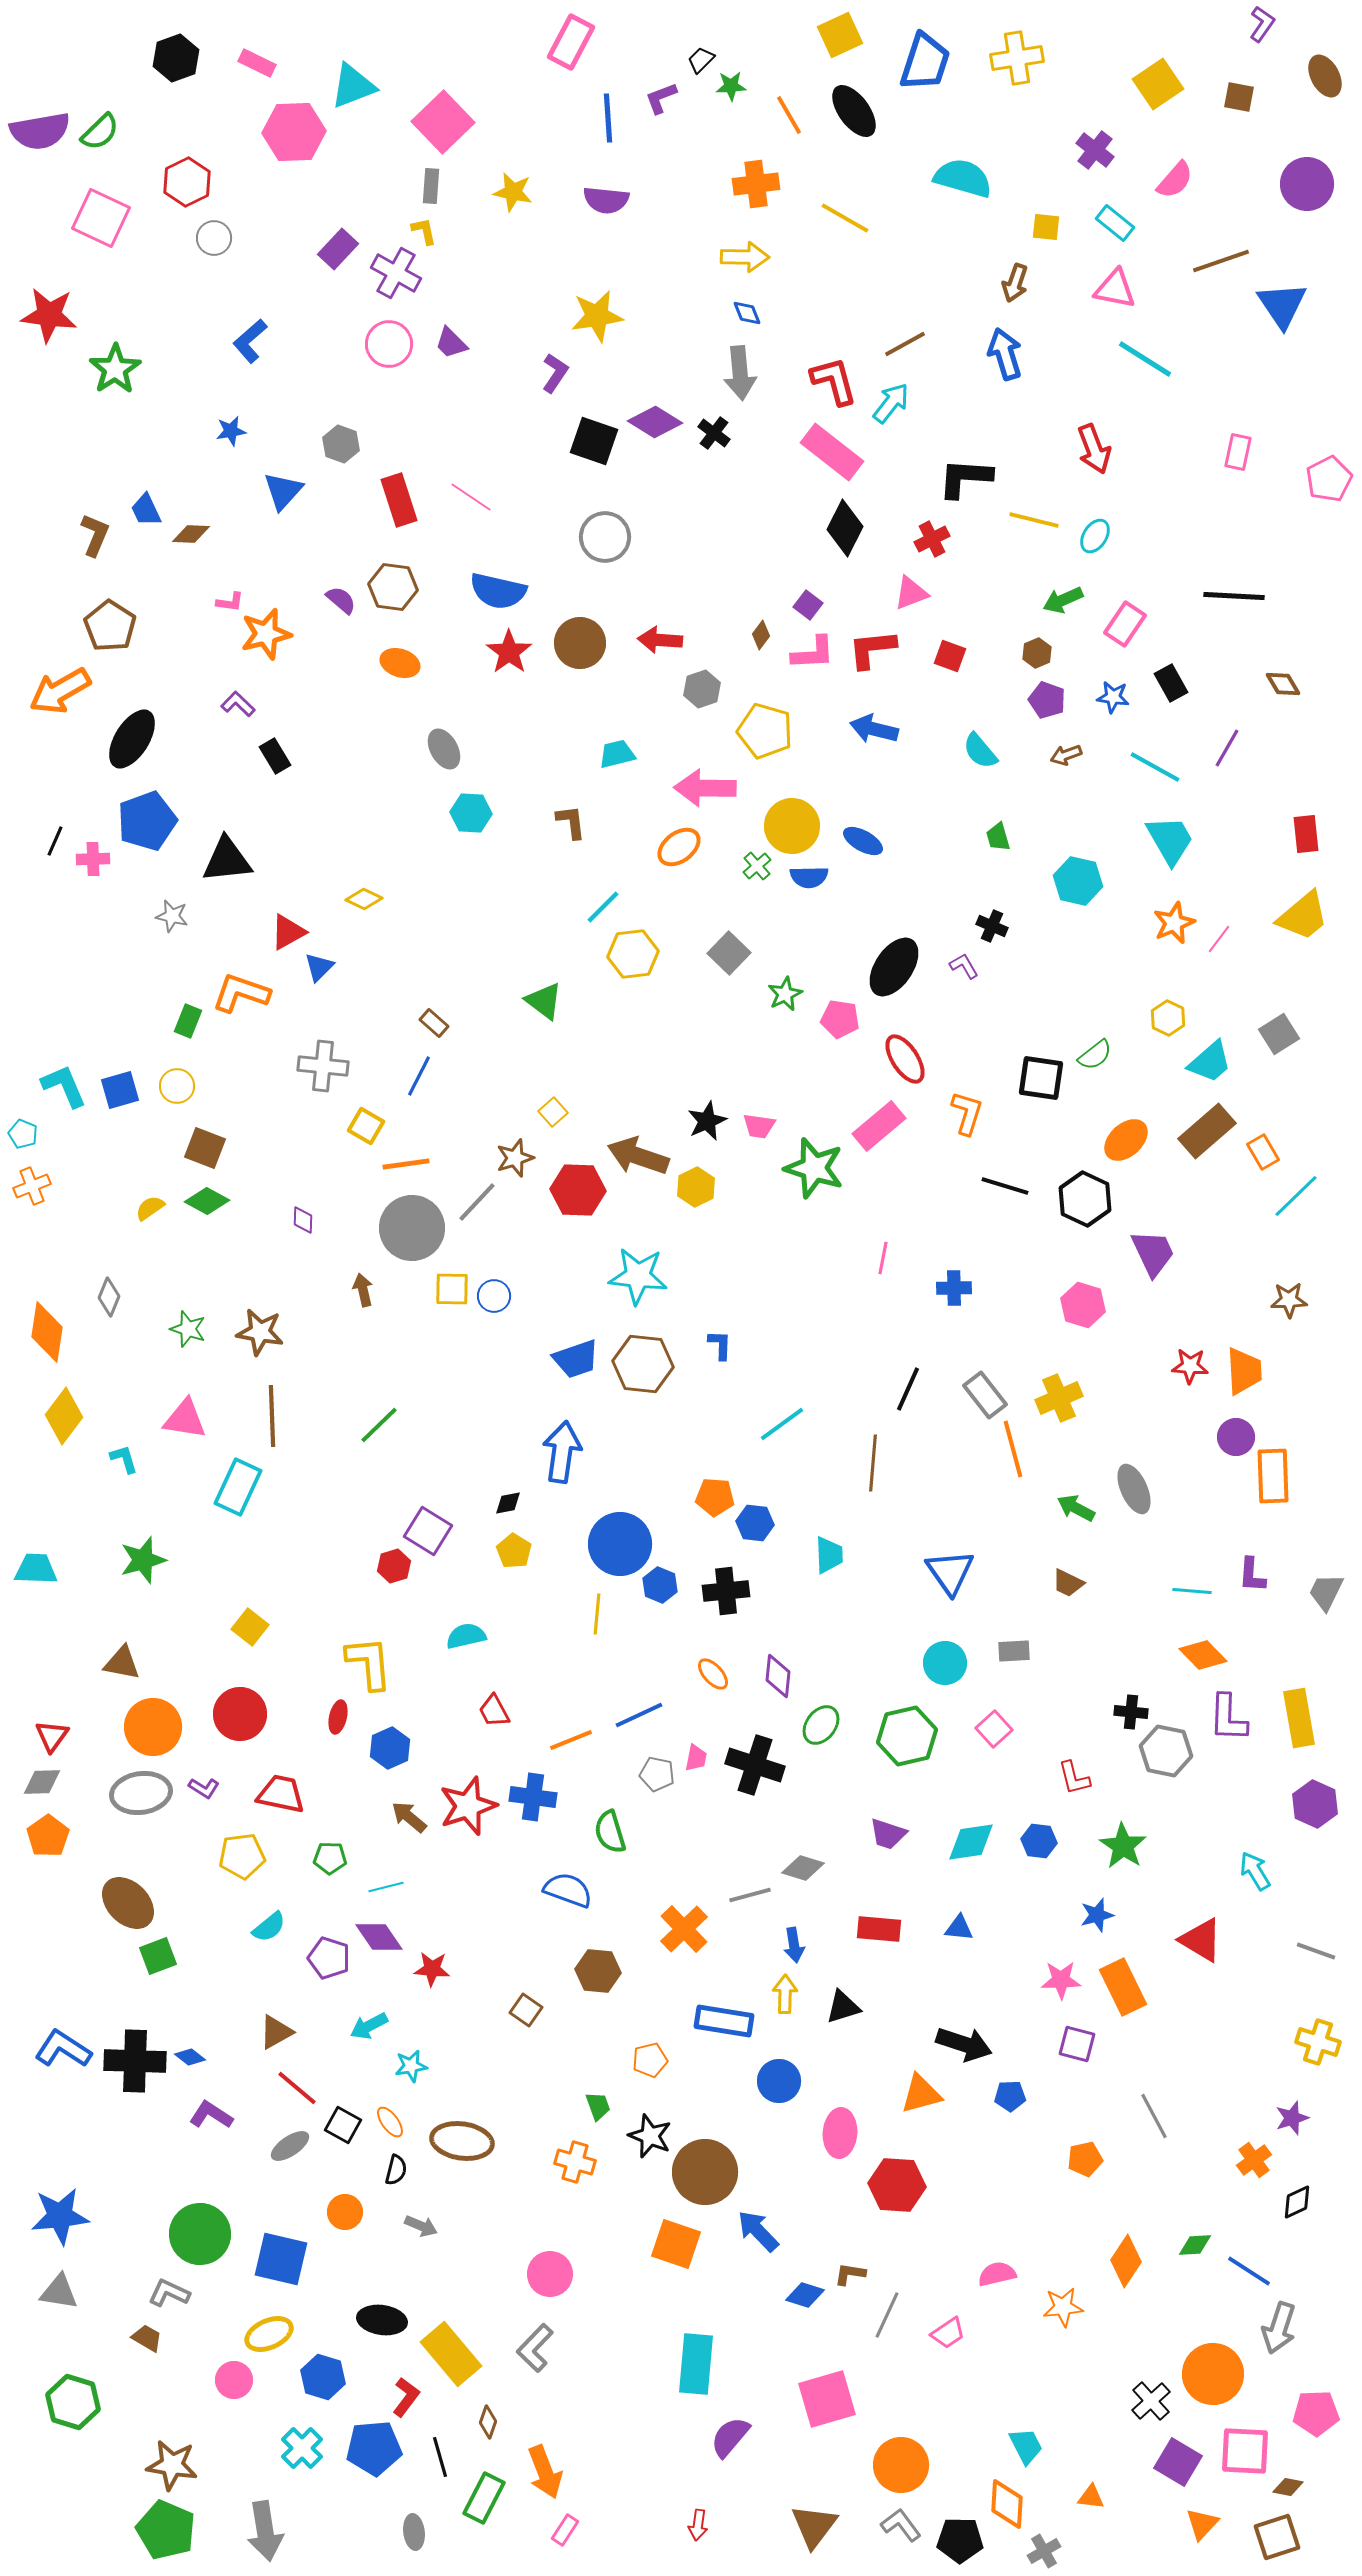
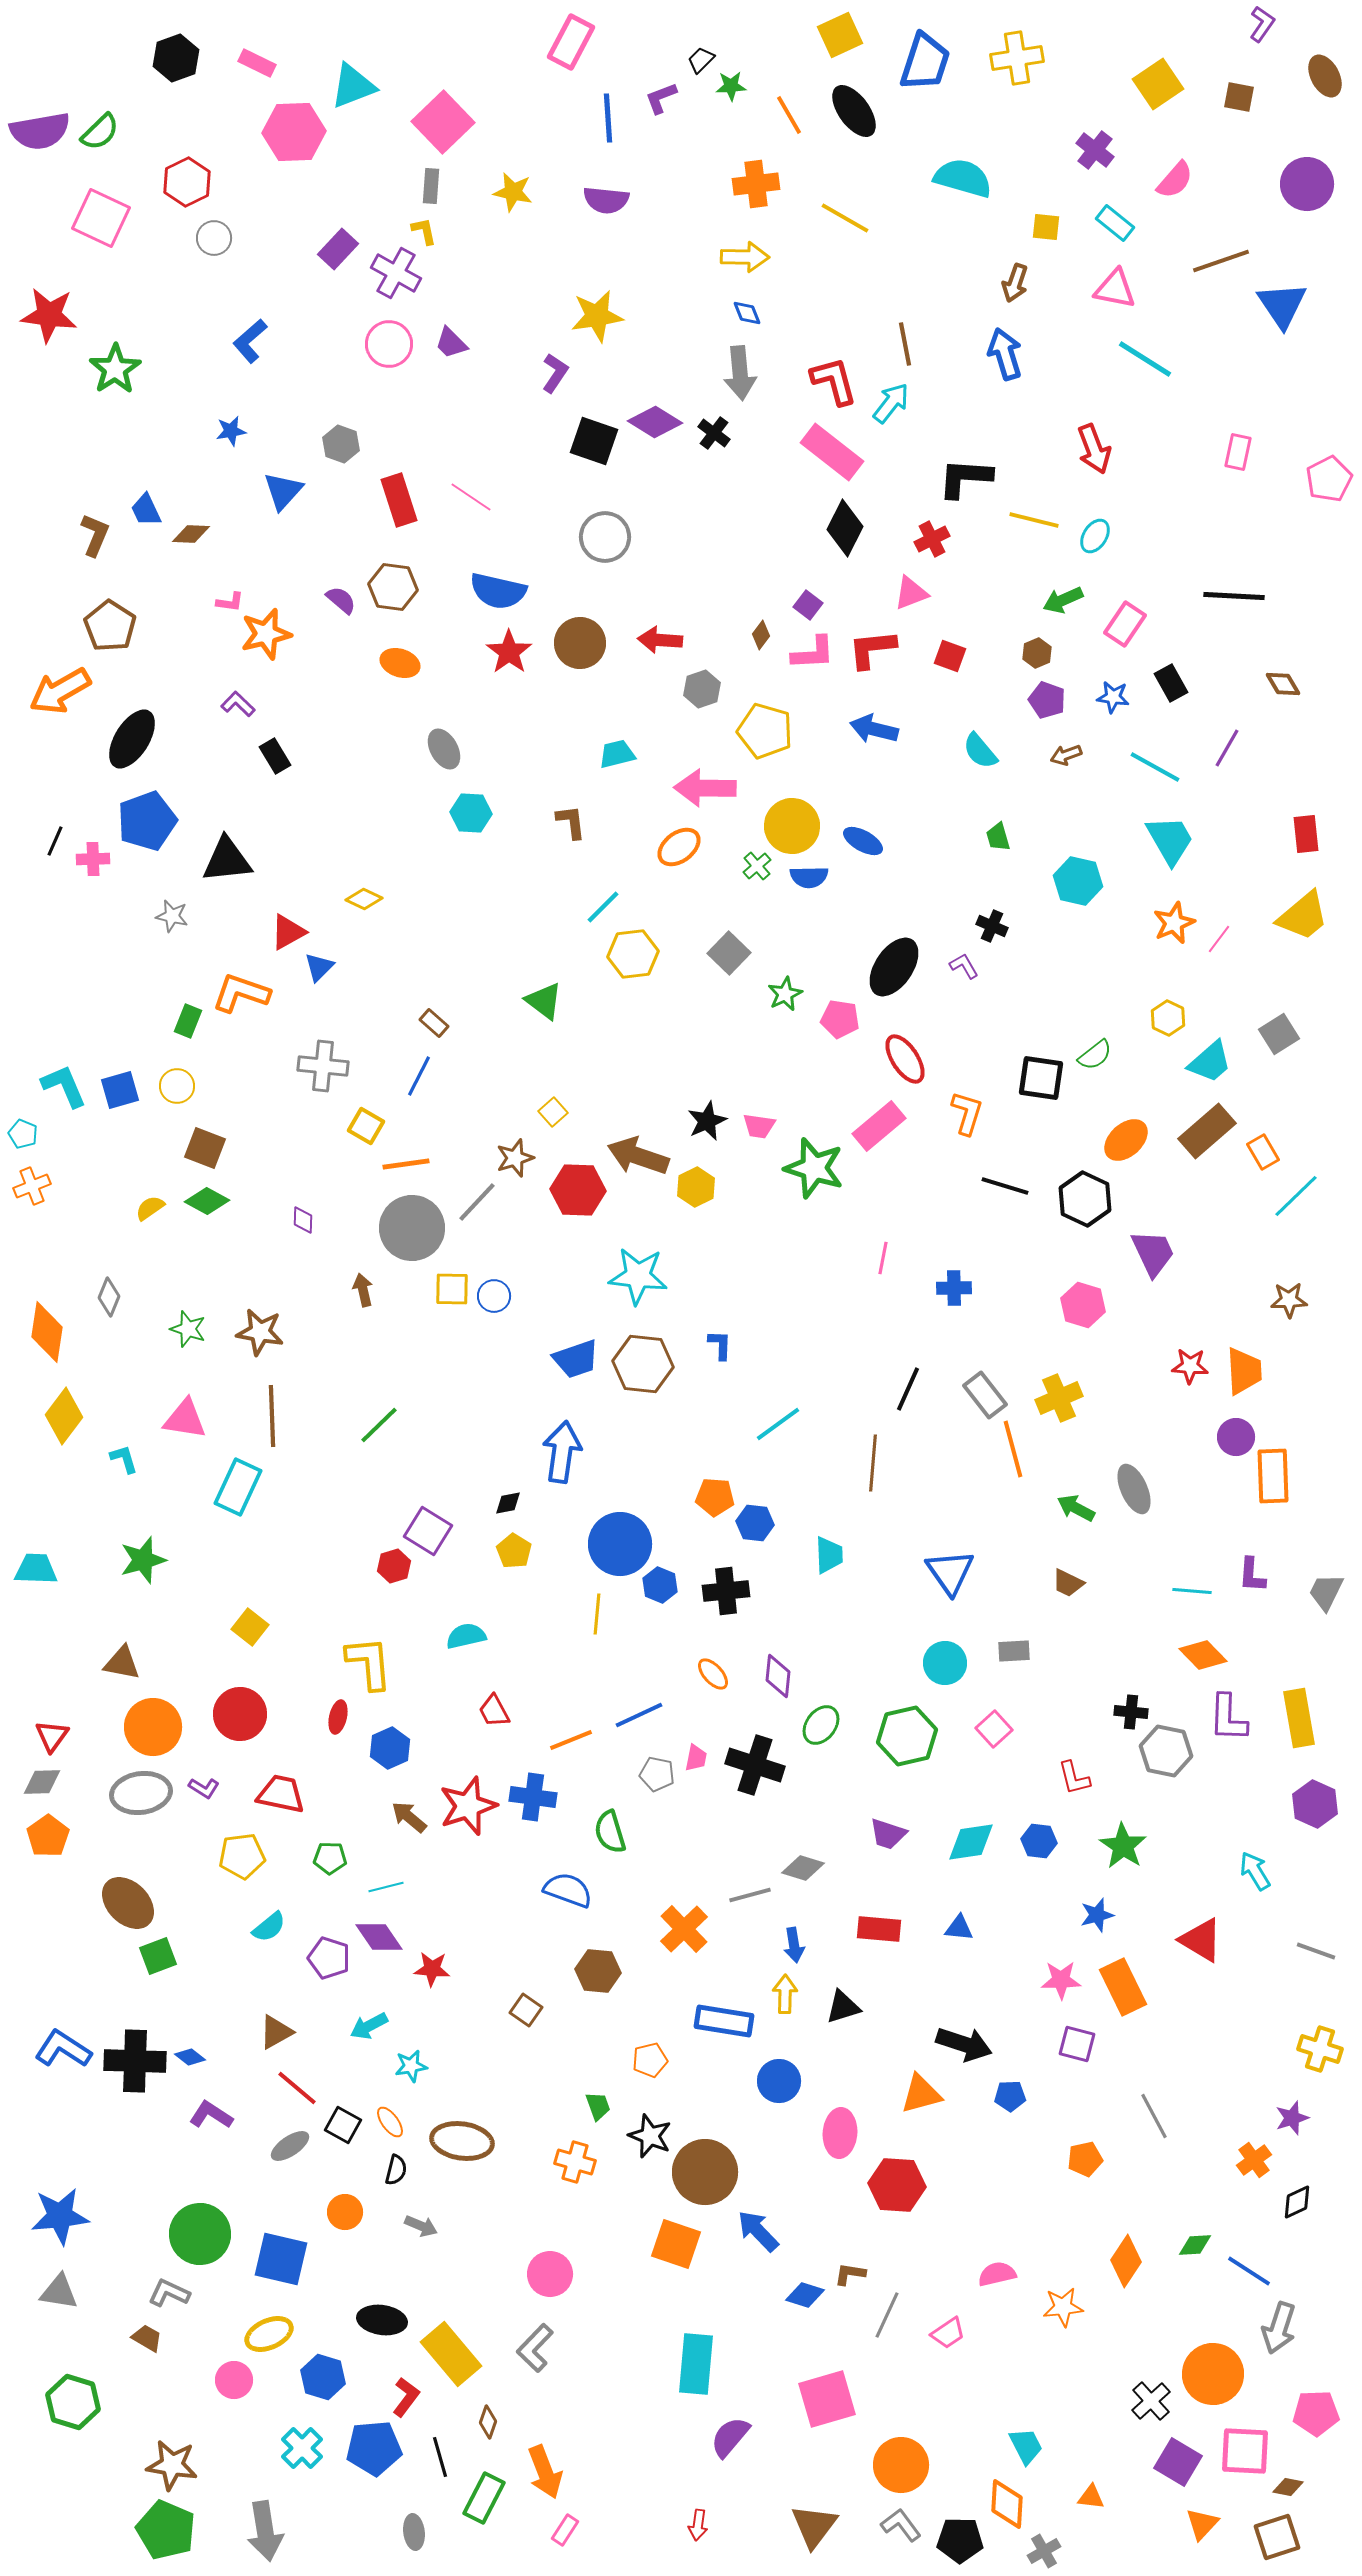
brown line at (905, 344): rotated 72 degrees counterclockwise
cyan line at (782, 1424): moved 4 px left
yellow cross at (1318, 2042): moved 2 px right, 7 px down
